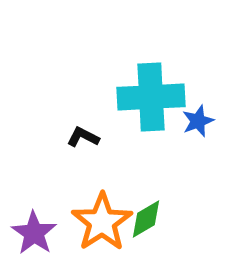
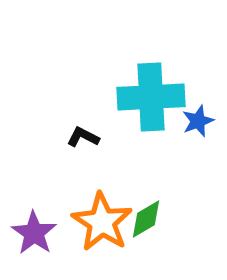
orange star: rotated 6 degrees counterclockwise
